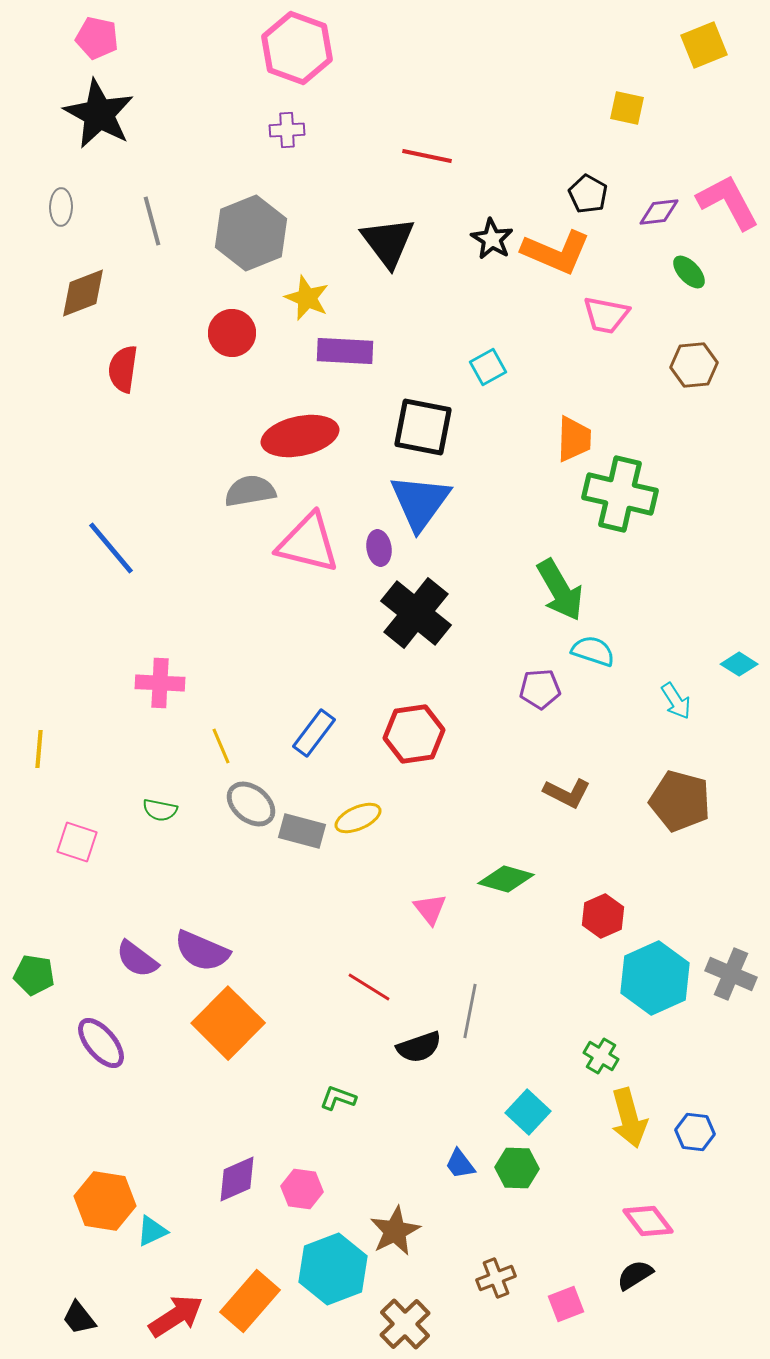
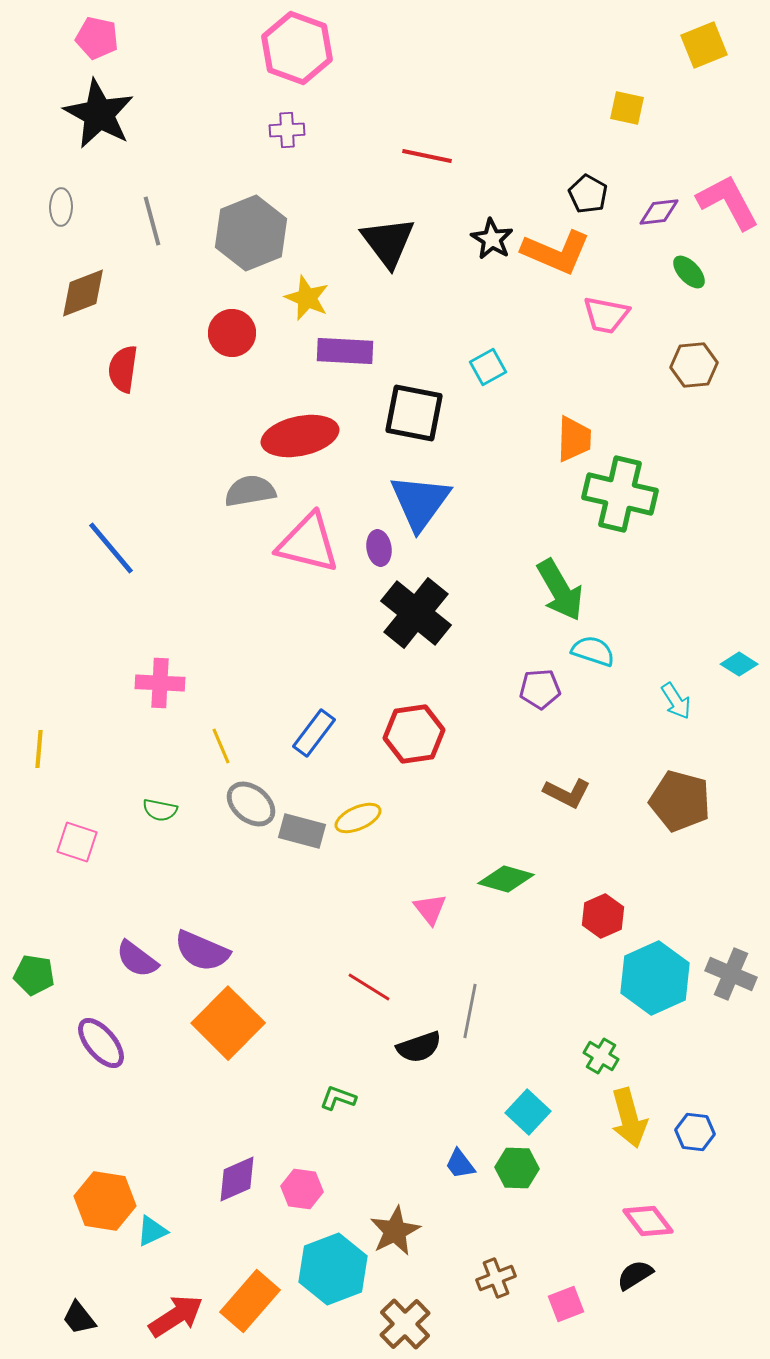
black square at (423, 427): moved 9 px left, 14 px up
